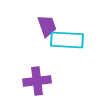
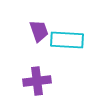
purple trapezoid: moved 8 px left, 5 px down
